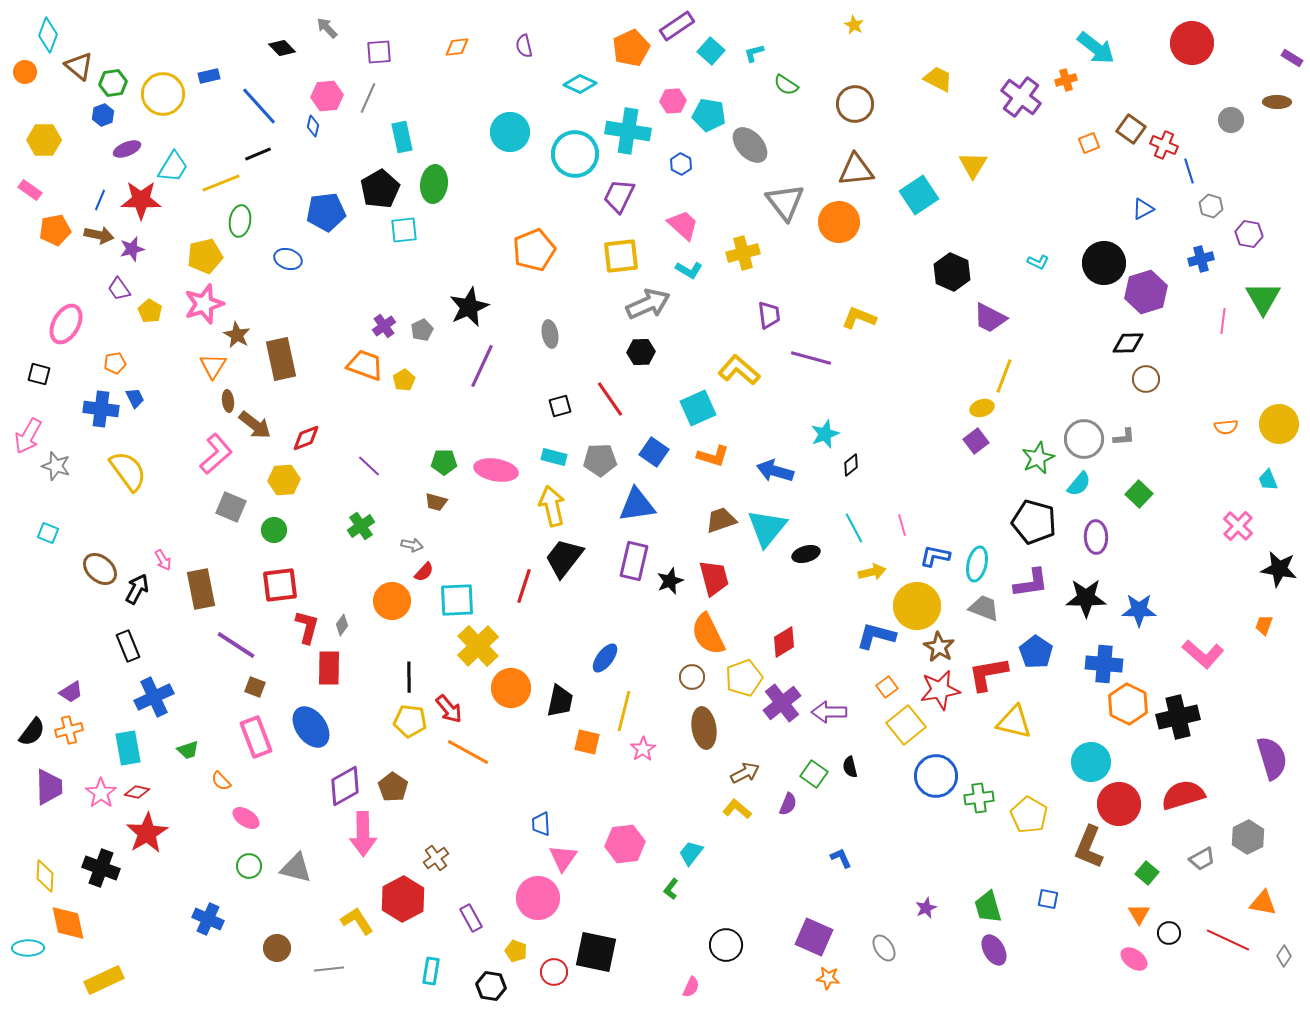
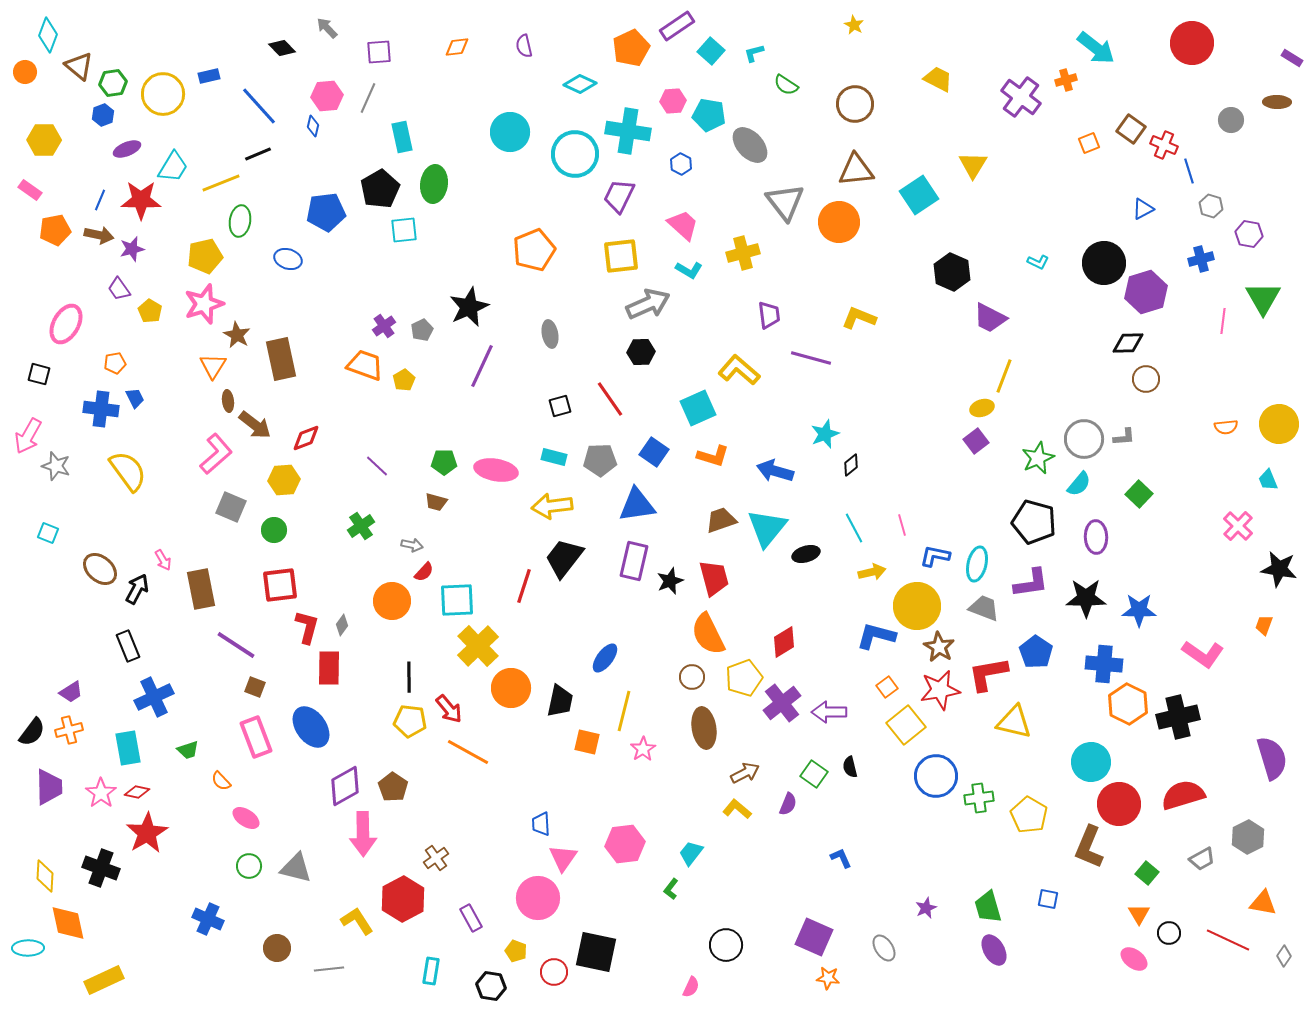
purple line at (369, 466): moved 8 px right
yellow arrow at (552, 506): rotated 84 degrees counterclockwise
pink L-shape at (1203, 654): rotated 6 degrees counterclockwise
